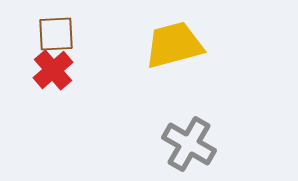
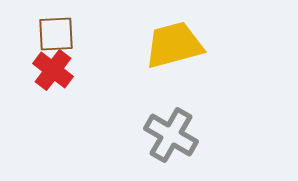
red cross: rotated 12 degrees counterclockwise
gray cross: moved 18 px left, 9 px up
